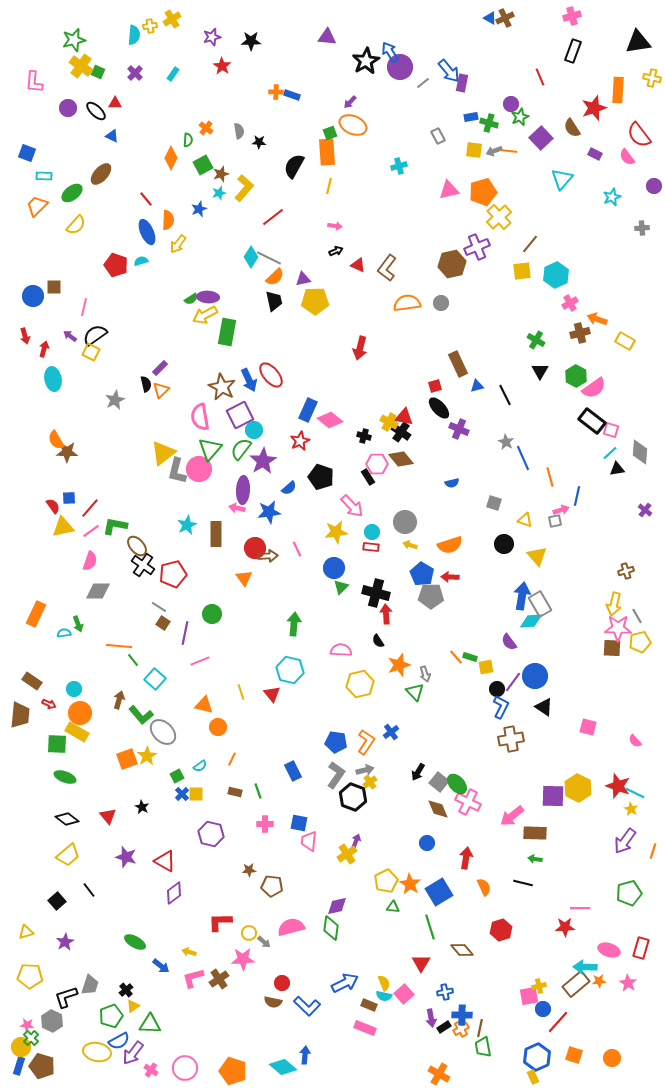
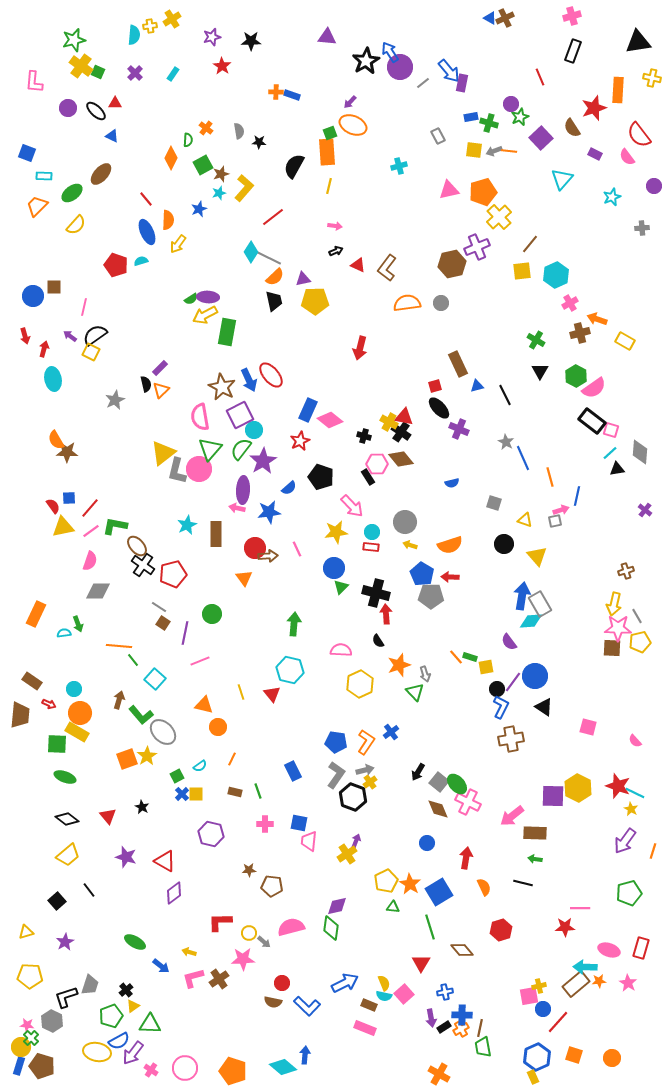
cyan diamond at (251, 257): moved 5 px up
yellow hexagon at (360, 684): rotated 12 degrees counterclockwise
